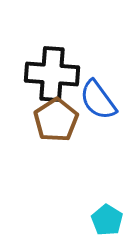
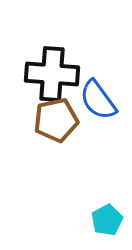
brown pentagon: rotated 21 degrees clockwise
cyan pentagon: rotated 12 degrees clockwise
